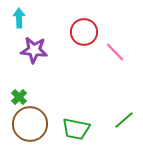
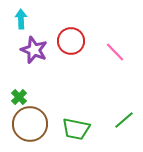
cyan arrow: moved 2 px right, 1 px down
red circle: moved 13 px left, 9 px down
purple star: rotated 16 degrees clockwise
